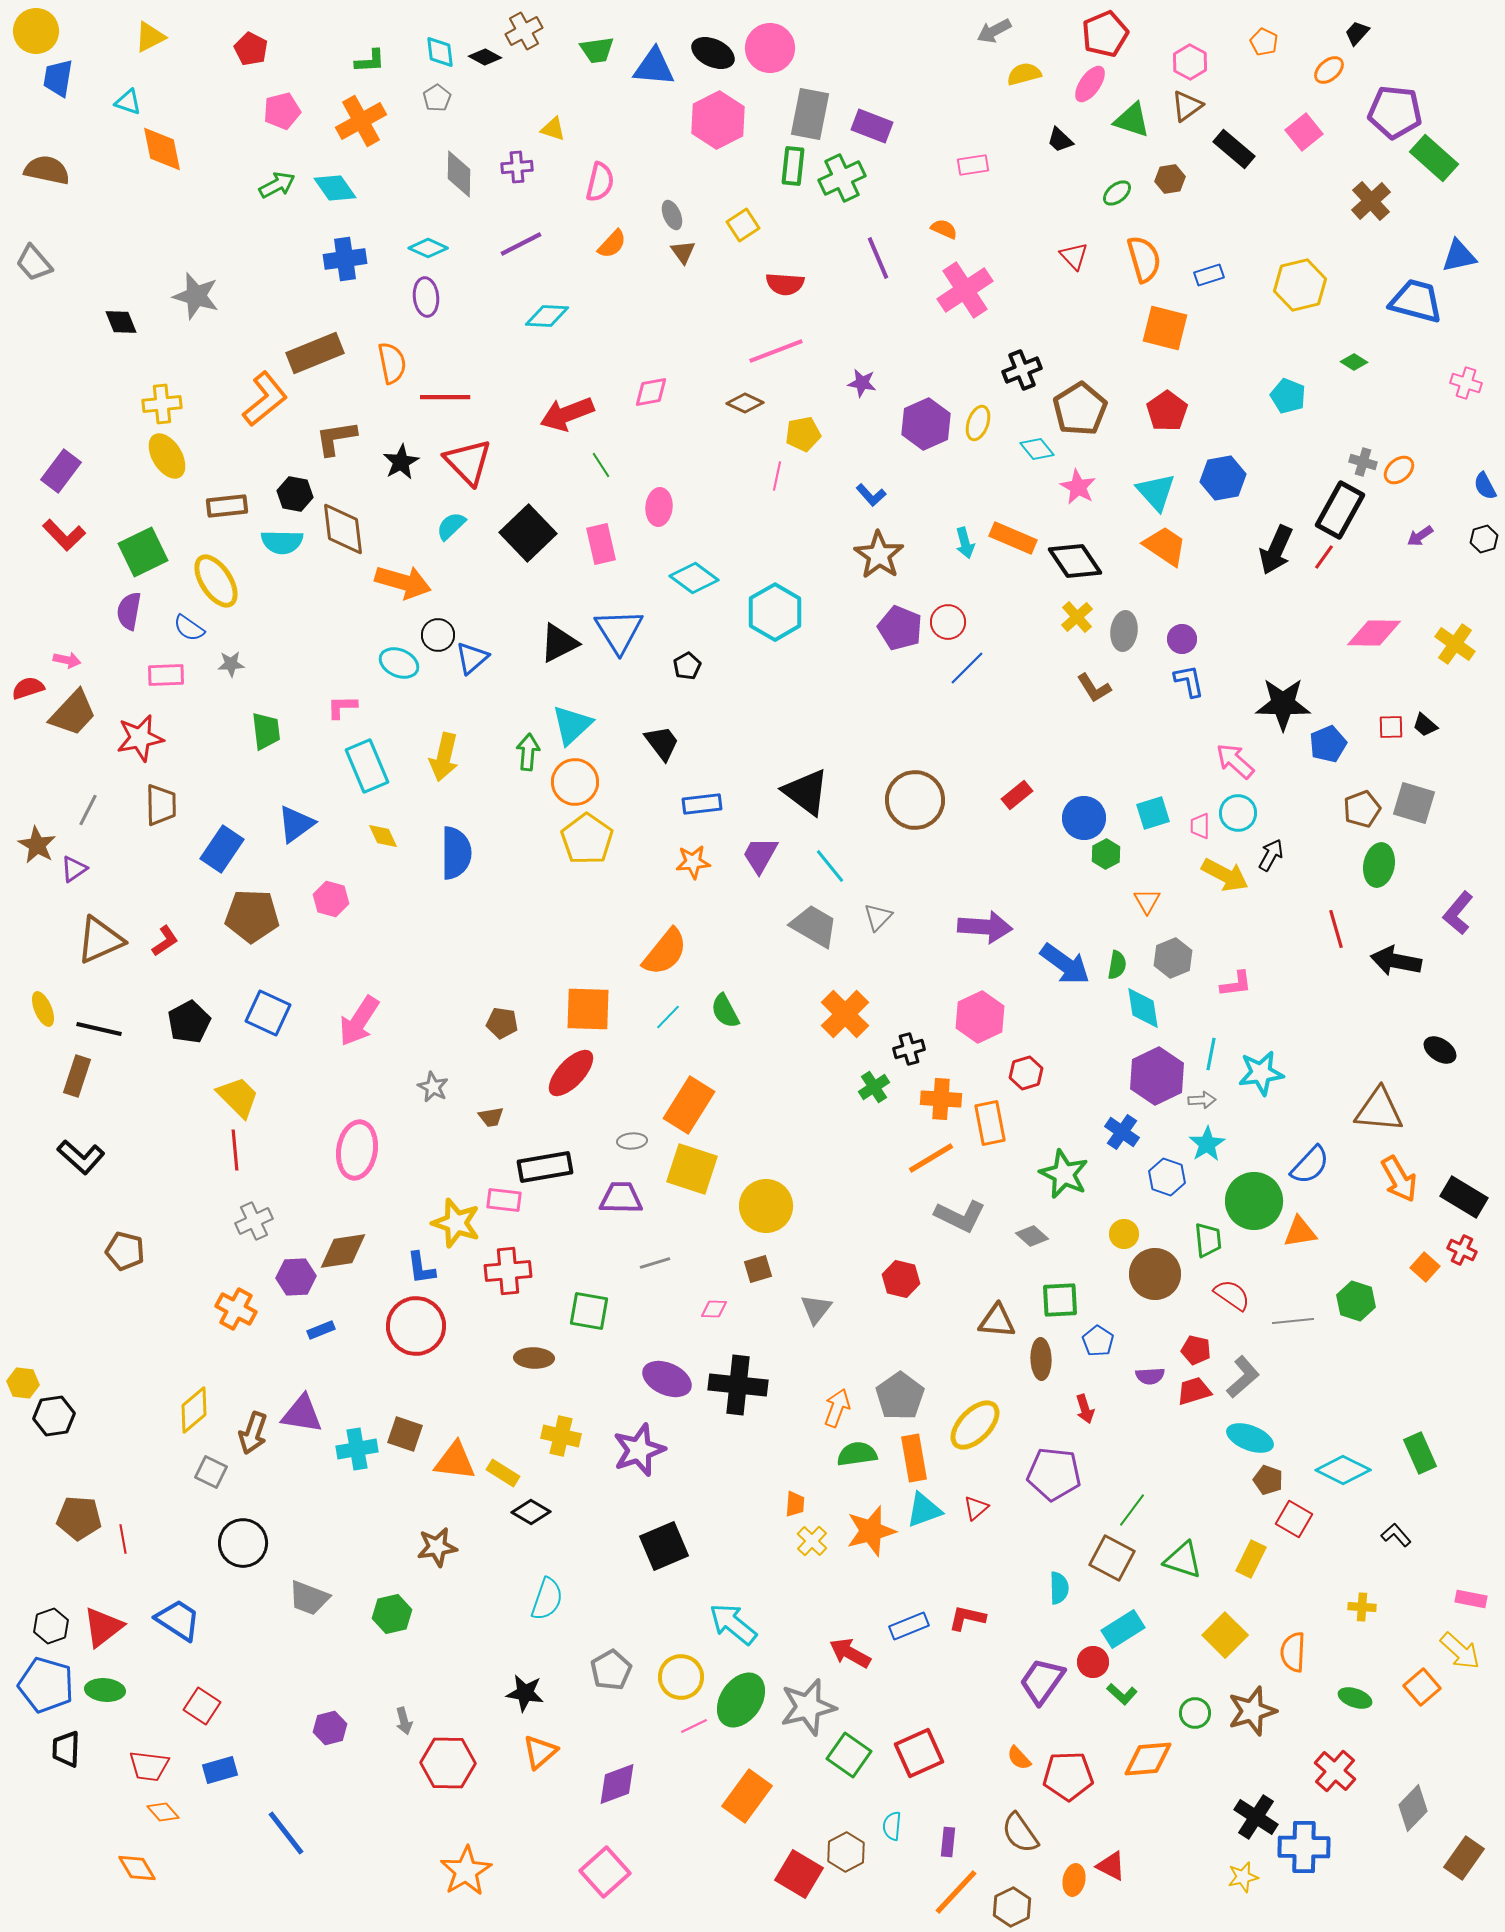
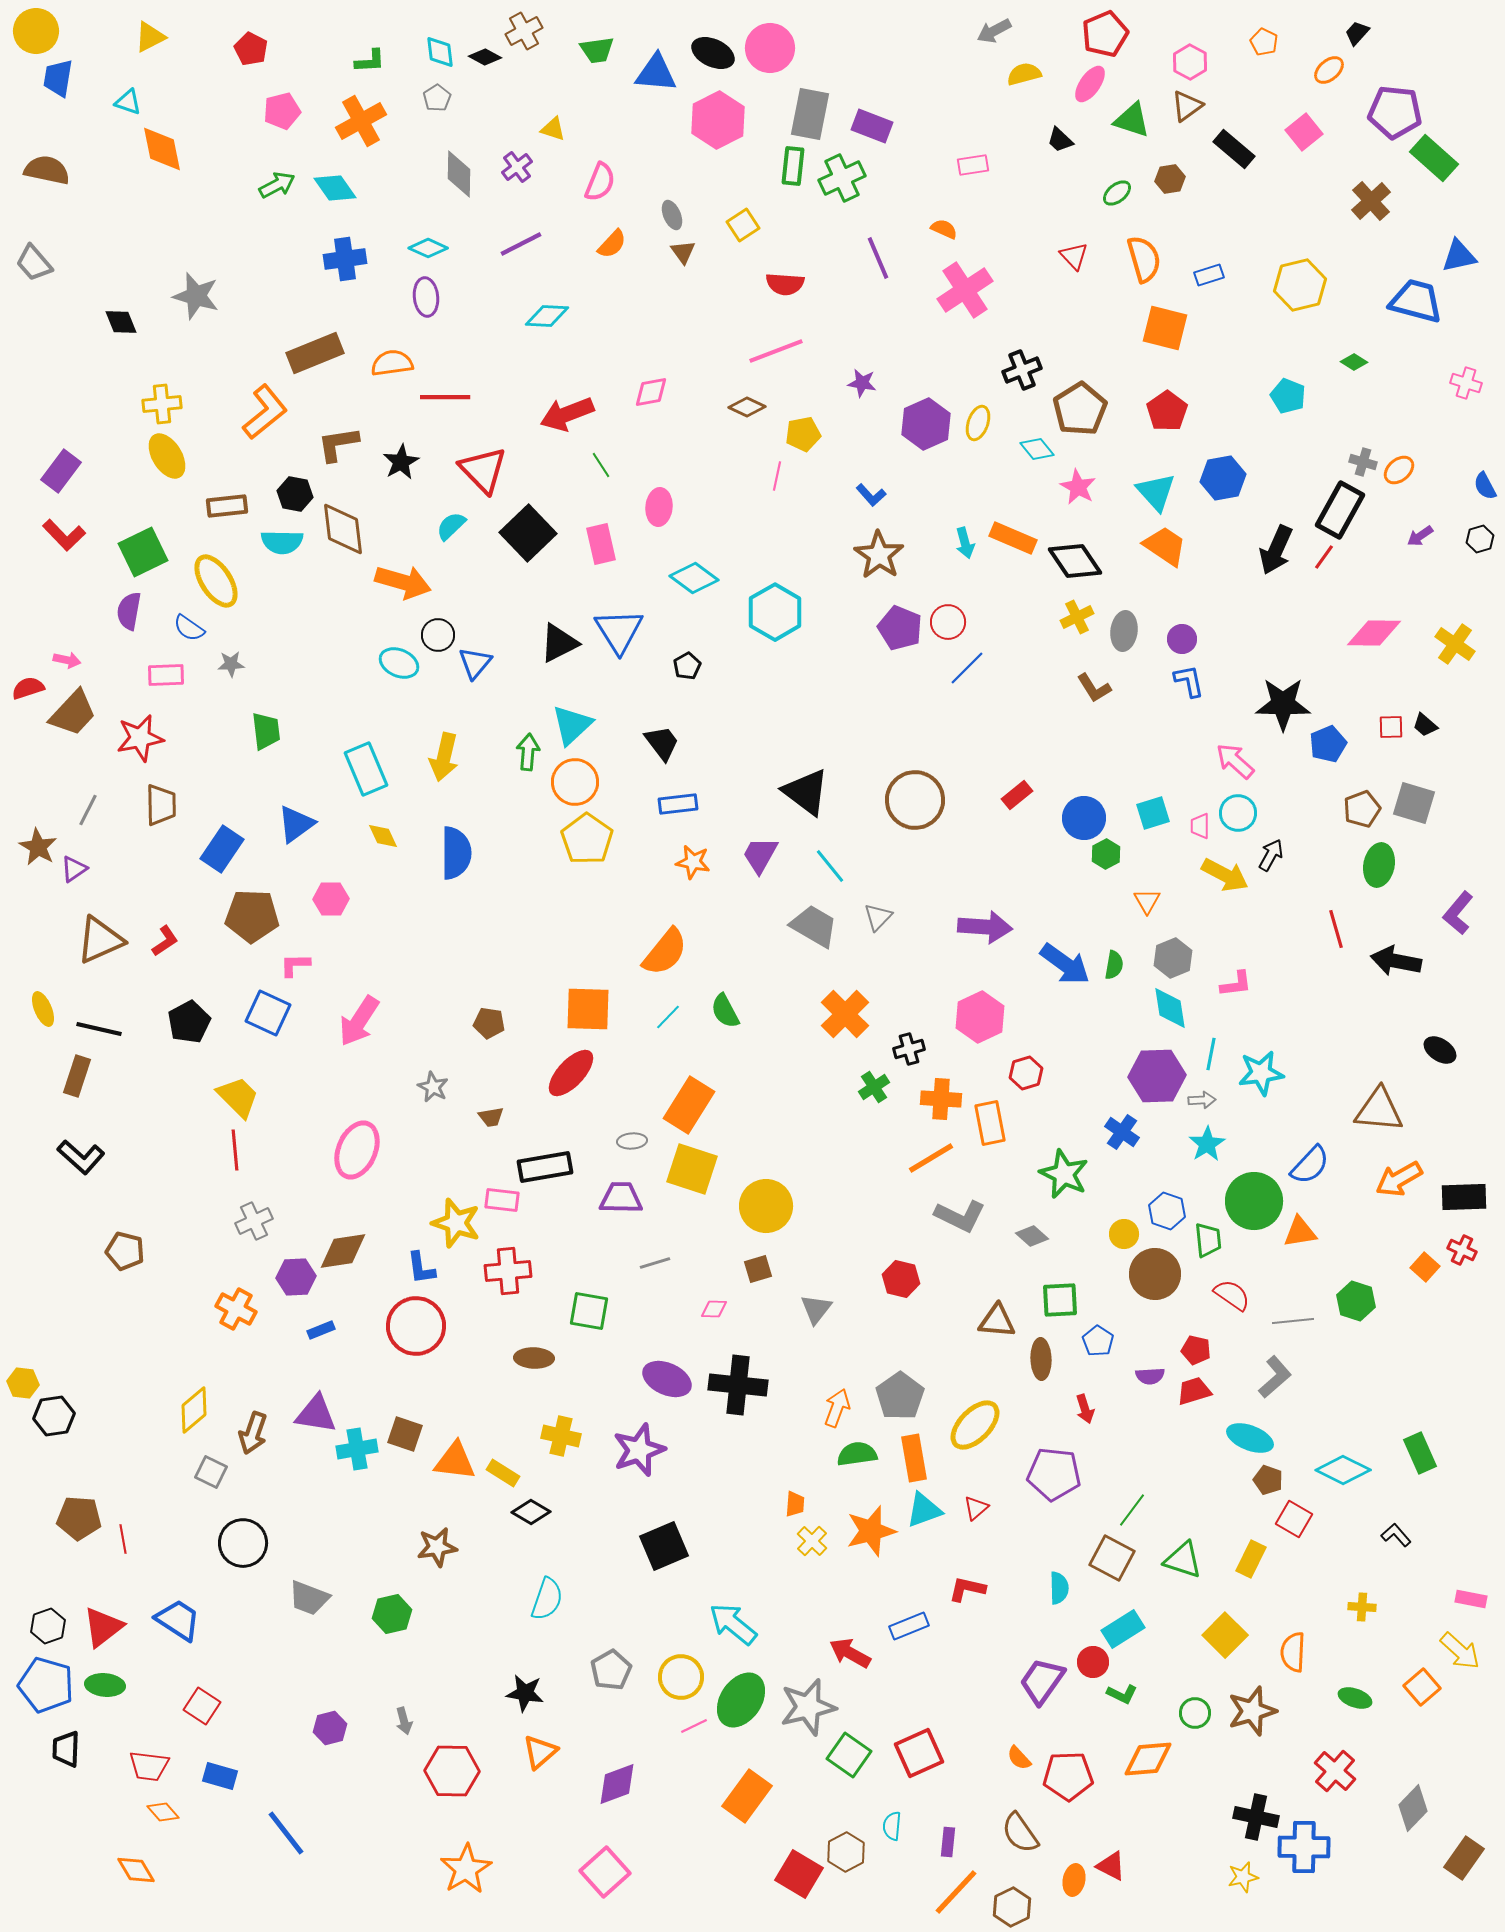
blue triangle at (654, 67): moved 2 px right, 6 px down
purple cross at (517, 167): rotated 32 degrees counterclockwise
pink semicircle at (600, 182): rotated 9 degrees clockwise
orange semicircle at (392, 363): rotated 87 degrees counterclockwise
orange L-shape at (265, 399): moved 13 px down
brown diamond at (745, 403): moved 2 px right, 4 px down
brown L-shape at (336, 438): moved 2 px right, 6 px down
red triangle at (468, 462): moved 15 px right, 8 px down
black hexagon at (1484, 539): moved 4 px left
yellow cross at (1077, 617): rotated 16 degrees clockwise
blue triangle at (472, 658): moved 3 px right, 5 px down; rotated 9 degrees counterclockwise
pink L-shape at (342, 707): moved 47 px left, 258 px down
cyan rectangle at (367, 766): moved 1 px left, 3 px down
blue rectangle at (702, 804): moved 24 px left
brown star at (37, 845): moved 1 px right, 2 px down
orange star at (693, 862): rotated 16 degrees clockwise
pink hexagon at (331, 899): rotated 16 degrees counterclockwise
green semicircle at (1117, 965): moved 3 px left
cyan diamond at (1143, 1008): moved 27 px right
brown pentagon at (502, 1023): moved 13 px left
purple hexagon at (1157, 1076): rotated 24 degrees clockwise
pink ellipse at (357, 1150): rotated 14 degrees clockwise
blue hexagon at (1167, 1177): moved 34 px down
orange arrow at (1399, 1179): rotated 90 degrees clockwise
black rectangle at (1464, 1197): rotated 33 degrees counterclockwise
pink rectangle at (504, 1200): moved 2 px left
gray L-shape at (1243, 1377): moved 32 px right
purple triangle at (302, 1414): moved 14 px right
red L-shape at (967, 1618): moved 29 px up
black hexagon at (51, 1626): moved 3 px left
green ellipse at (105, 1690): moved 5 px up
green L-shape at (1122, 1694): rotated 16 degrees counterclockwise
red hexagon at (448, 1763): moved 4 px right, 8 px down
blue rectangle at (220, 1770): moved 6 px down; rotated 32 degrees clockwise
black cross at (1256, 1817): rotated 21 degrees counterclockwise
orange diamond at (137, 1868): moved 1 px left, 2 px down
orange star at (466, 1871): moved 2 px up
